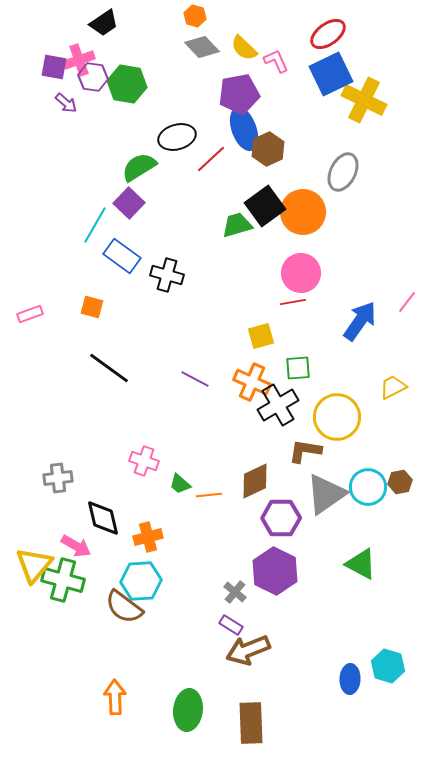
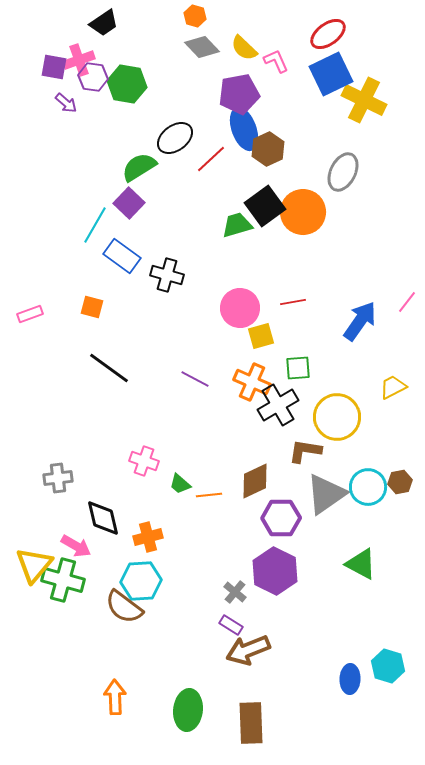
black ellipse at (177, 137): moved 2 px left, 1 px down; rotated 21 degrees counterclockwise
pink circle at (301, 273): moved 61 px left, 35 px down
